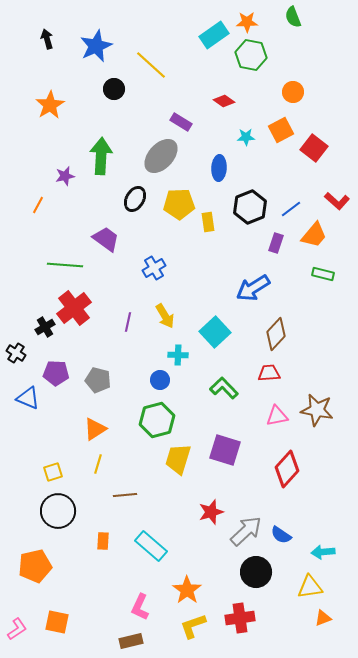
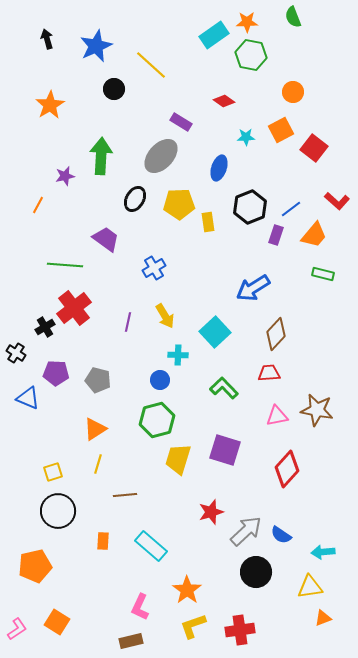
blue ellipse at (219, 168): rotated 15 degrees clockwise
purple rectangle at (276, 243): moved 8 px up
red cross at (240, 618): moved 12 px down
orange square at (57, 622): rotated 20 degrees clockwise
